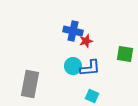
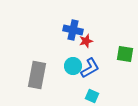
blue cross: moved 1 px up
blue L-shape: rotated 25 degrees counterclockwise
gray rectangle: moved 7 px right, 9 px up
